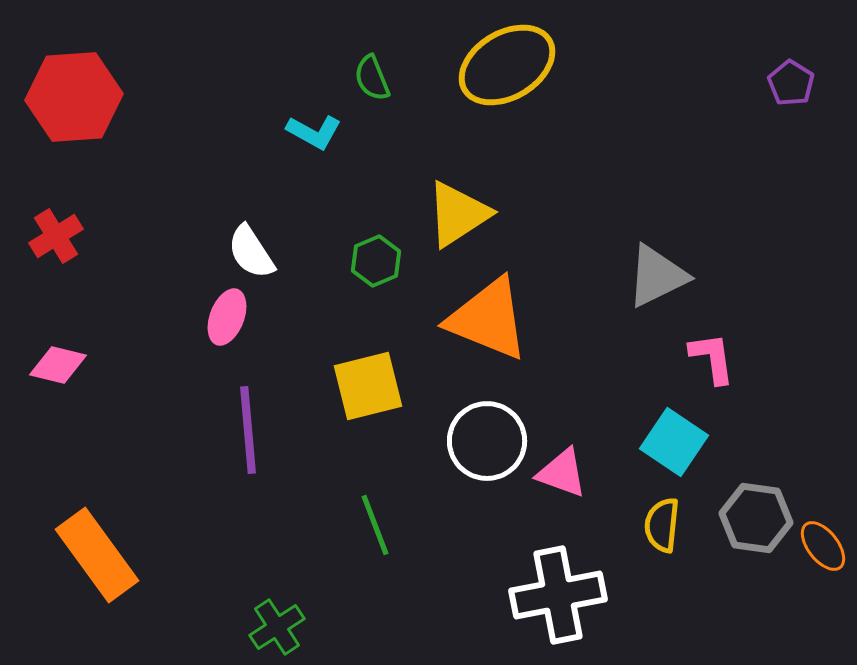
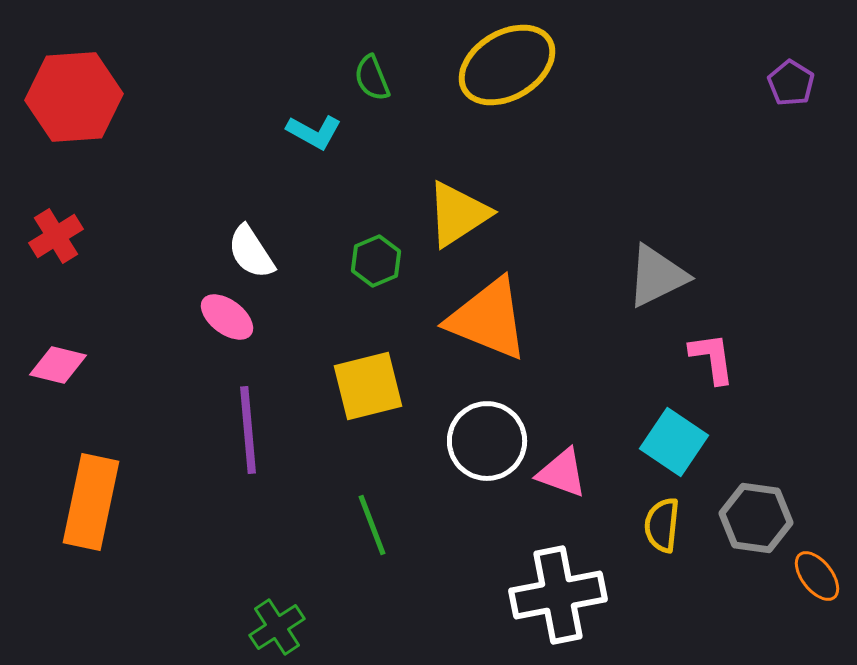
pink ellipse: rotated 74 degrees counterclockwise
green line: moved 3 px left
orange ellipse: moved 6 px left, 30 px down
orange rectangle: moved 6 px left, 53 px up; rotated 48 degrees clockwise
